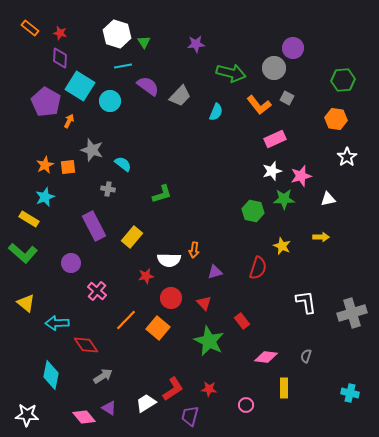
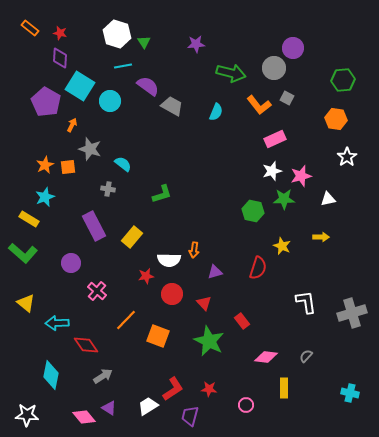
gray trapezoid at (180, 96): moved 8 px left, 10 px down; rotated 105 degrees counterclockwise
orange arrow at (69, 121): moved 3 px right, 4 px down
gray star at (92, 150): moved 2 px left, 1 px up
red circle at (171, 298): moved 1 px right, 4 px up
orange square at (158, 328): moved 8 px down; rotated 20 degrees counterclockwise
gray semicircle at (306, 356): rotated 24 degrees clockwise
white trapezoid at (146, 403): moved 2 px right, 3 px down
